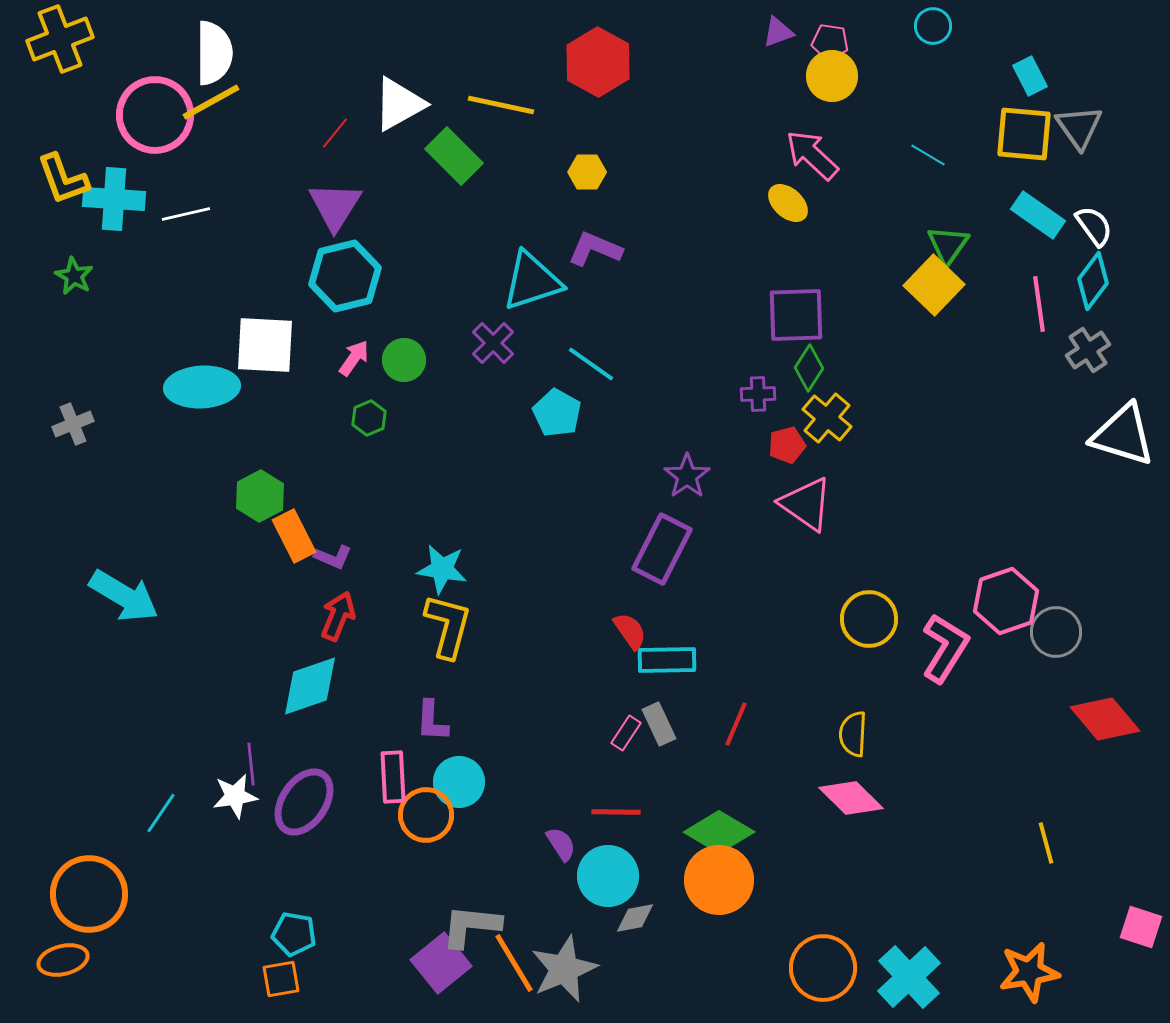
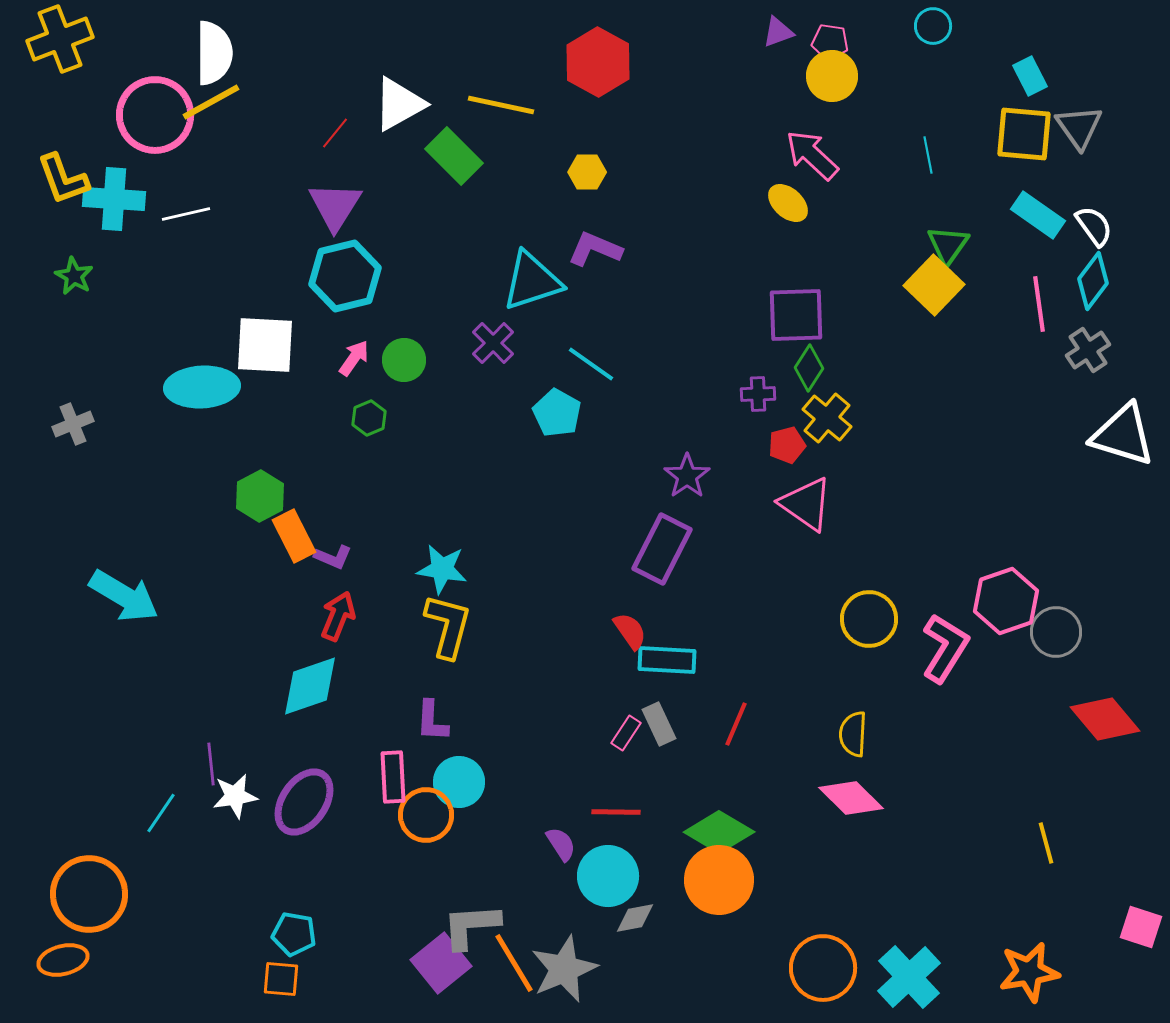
cyan line at (928, 155): rotated 48 degrees clockwise
cyan rectangle at (667, 660): rotated 4 degrees clockwise
purple line at (251, 764): moved 40 px left
gray L-shape at (471, 926): rotated 10 degrees counterclockwise
orange square at (281, 979): rotated 15 degrees clockwise
